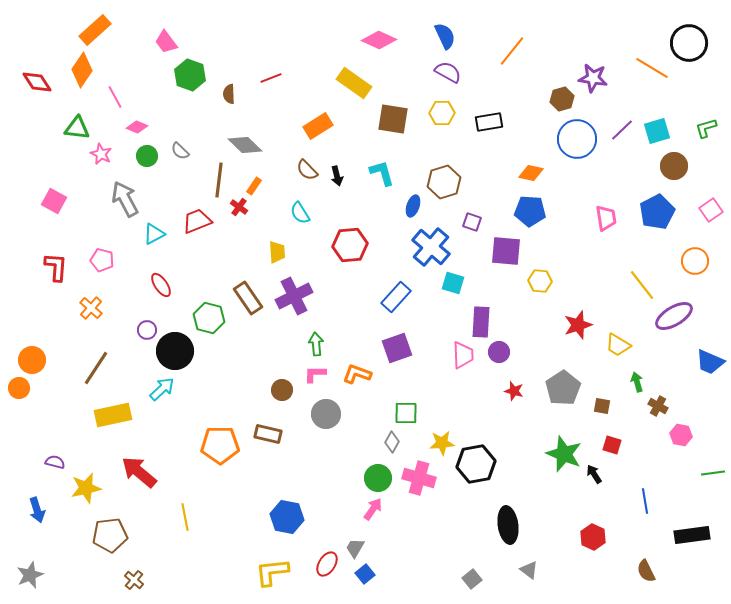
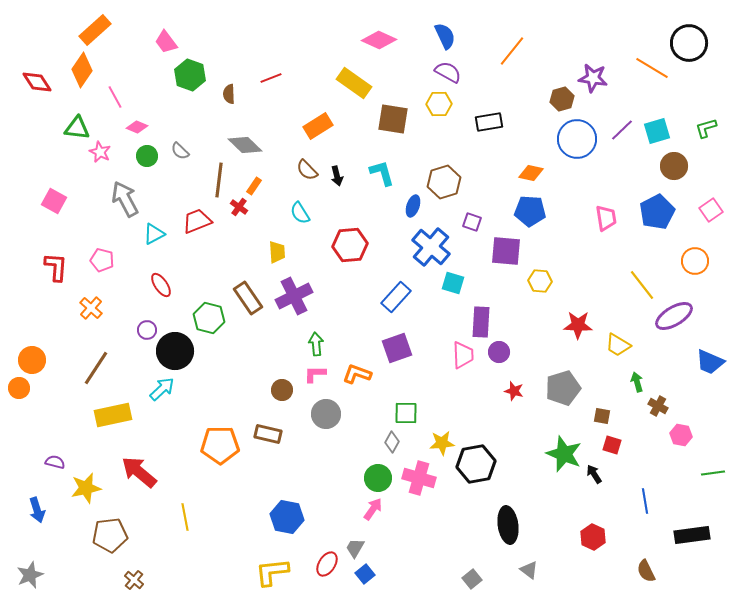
yellow hexagon at (442, 113): moved 3 px left, 9 px up
pink star at (101, 154): moved 1 px left, 2 px up
red star at (578, 325): rotated 20 degrees clockwise
gray pentagon at (563, 388): rotated 16 degrees clockwise
brown square at (602, 406): moved 10 px down
